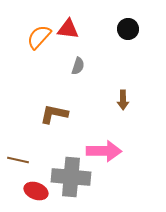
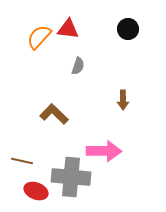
brown L-shape: rotated 32 degrees clockwise
brown line: moved 4 px right, 1 px down
